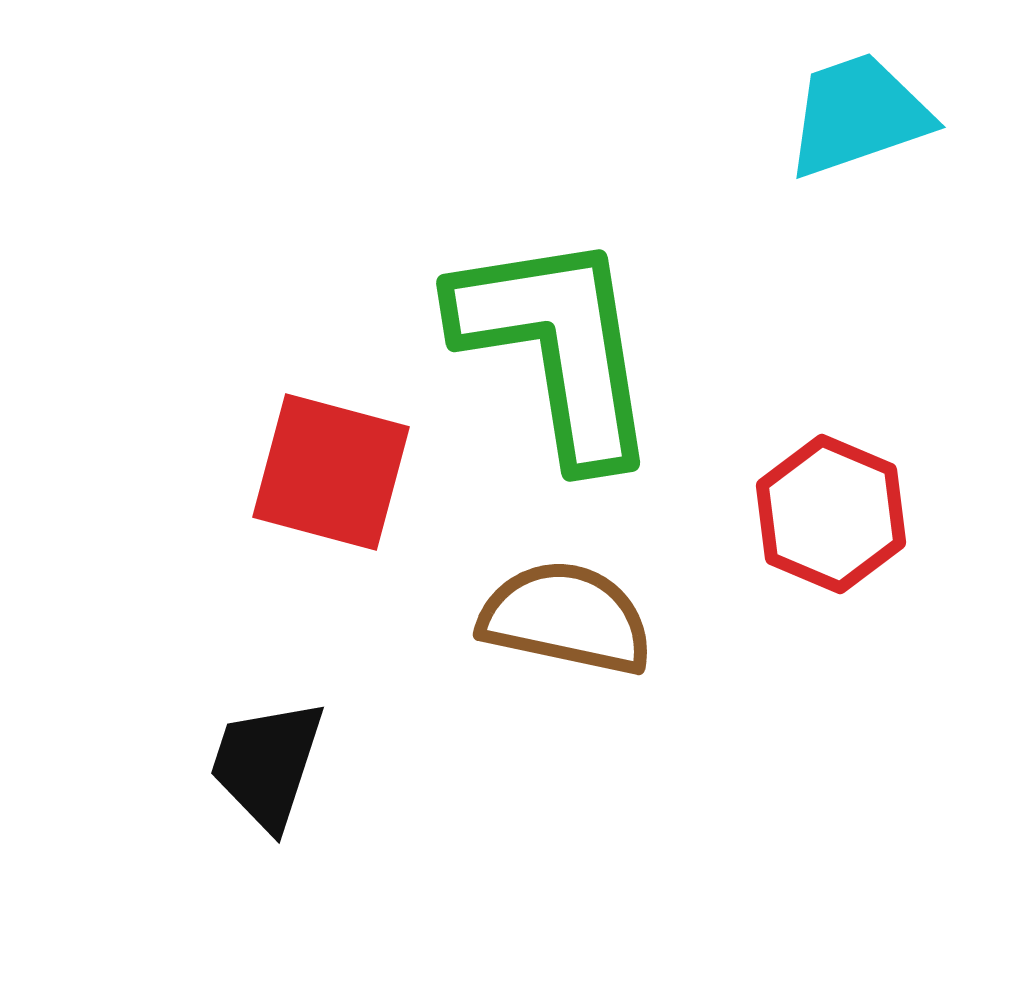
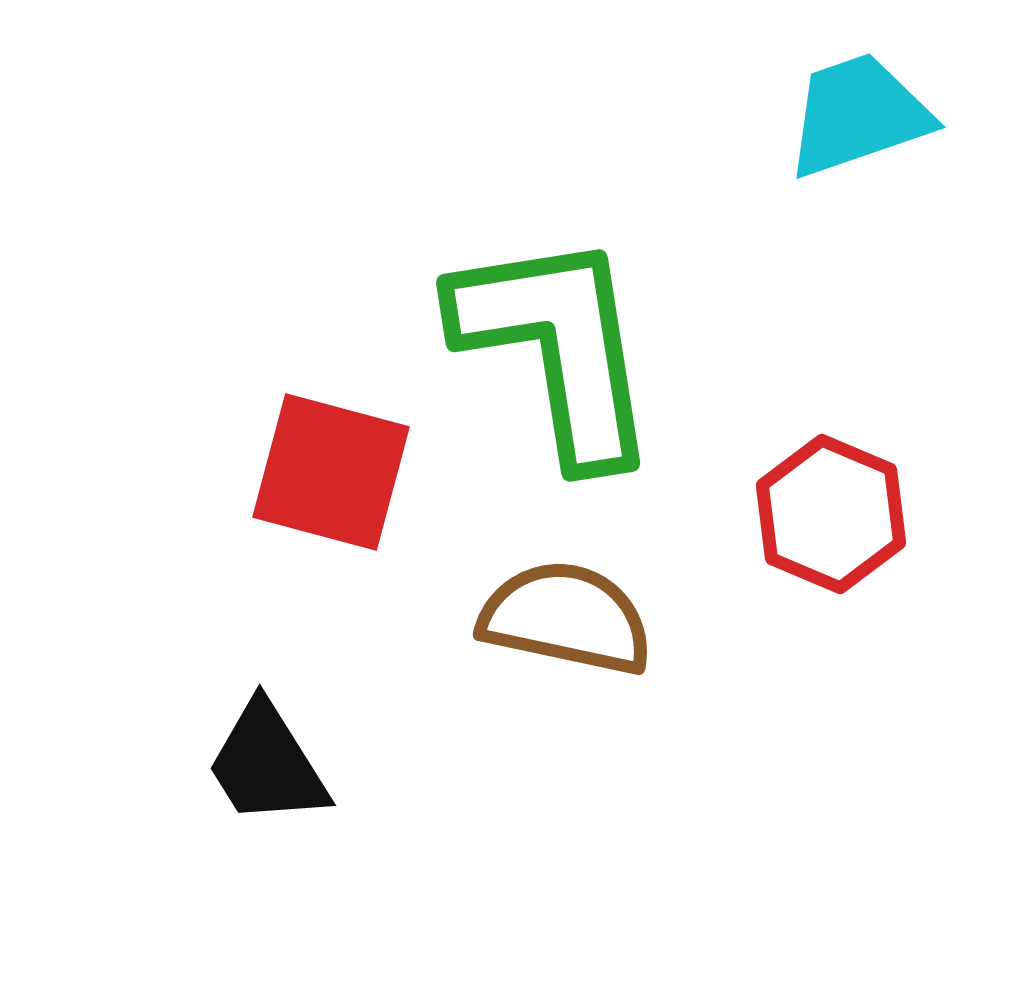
black trapezoid: rotated 50 degrees counterclockwise
